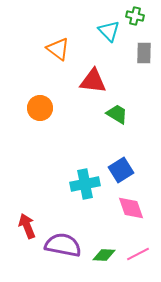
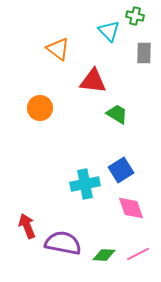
purple semicircle: moved 2 px up
